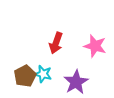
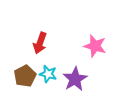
red arrow: moved 16 px left
cyan star: moved 5 px right
purple star: moved 1 px left, 3 px up
